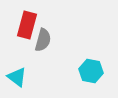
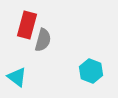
cyan hexagon: rotated 10 degrees clockwise
